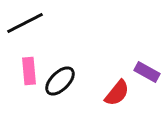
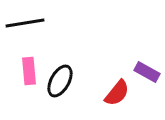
black line: rotated 18 degrees clockwise
black ellipse: rotated 16 degrees counterclockwise
